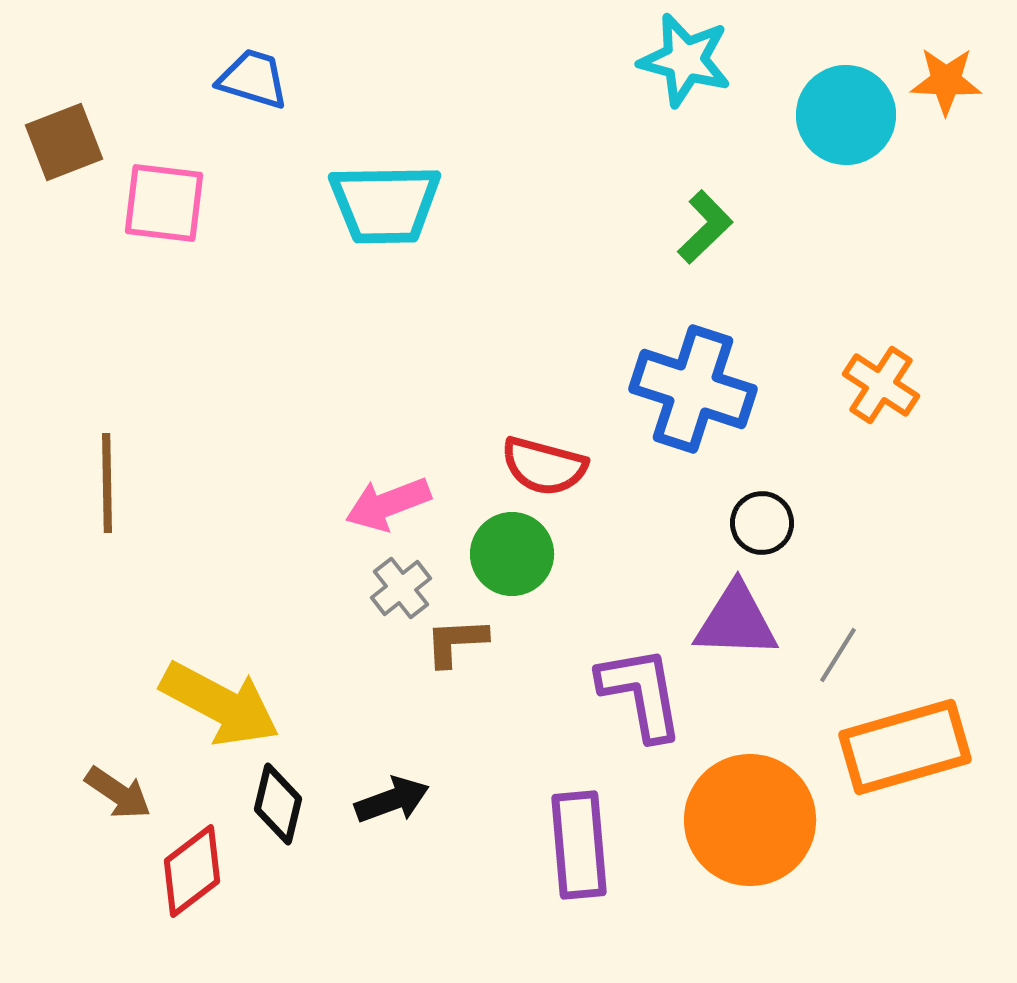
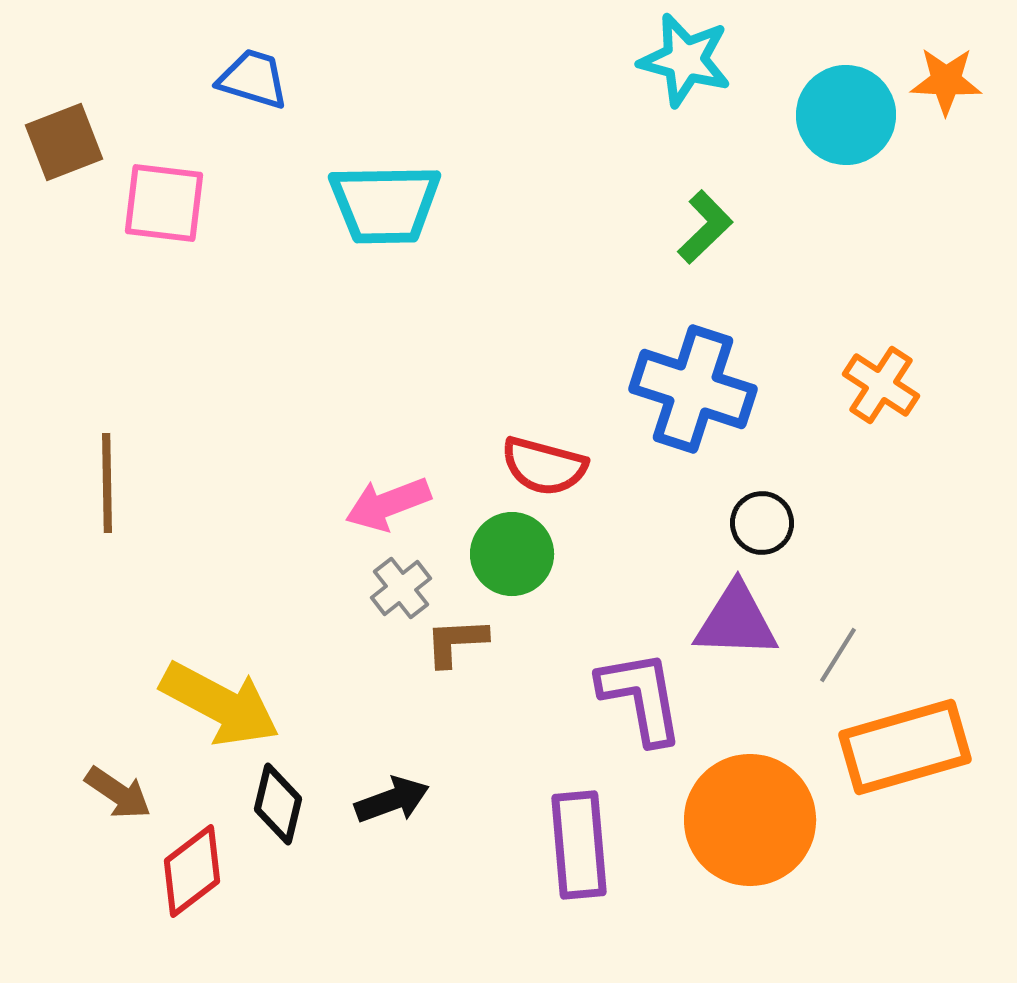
purple L-shape: moved 4 px down
